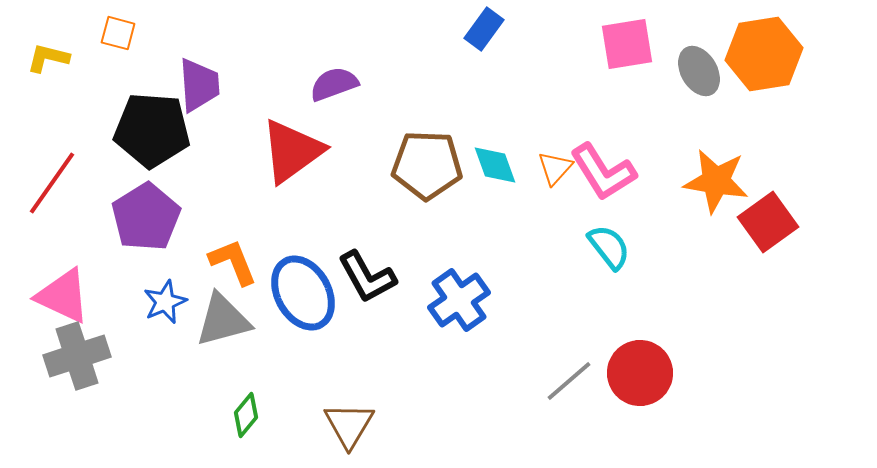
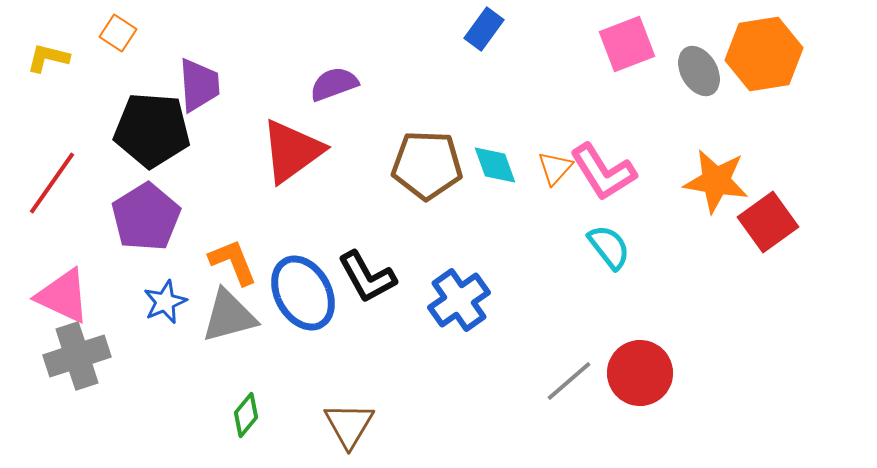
orange square: rotated 18 degrees clockwise
pink square: rotated 12 degrees counterclockwise
gray triangle: moved 6 px right, 4 px up
